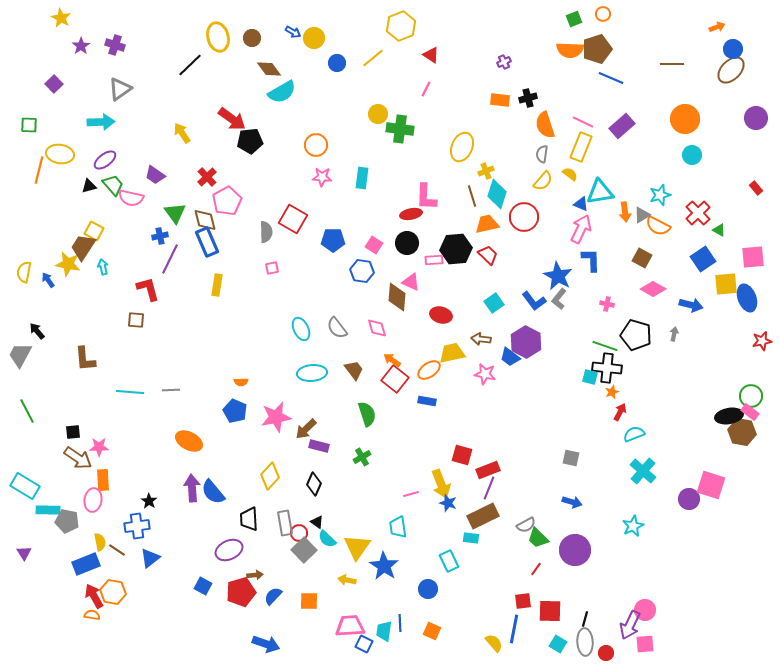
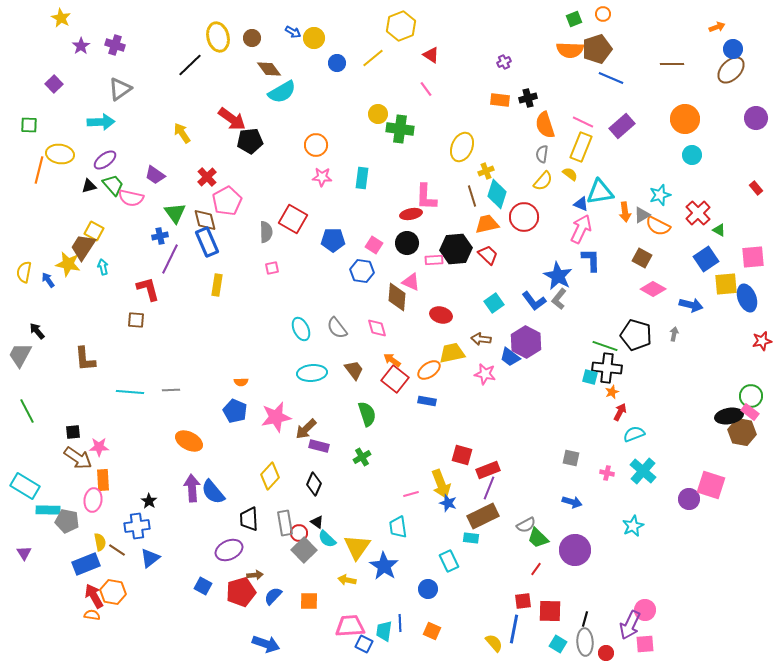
pink line at (426, 89): rotated 63 degrees counterclockwise
blue square at (703, 259): moved 3 px right
pink cross at (607, 304): moved 169 px down
